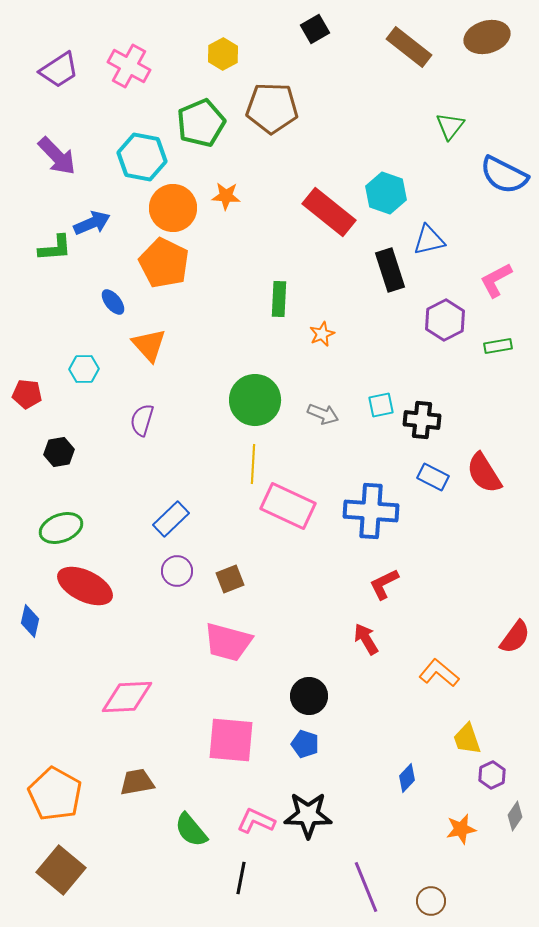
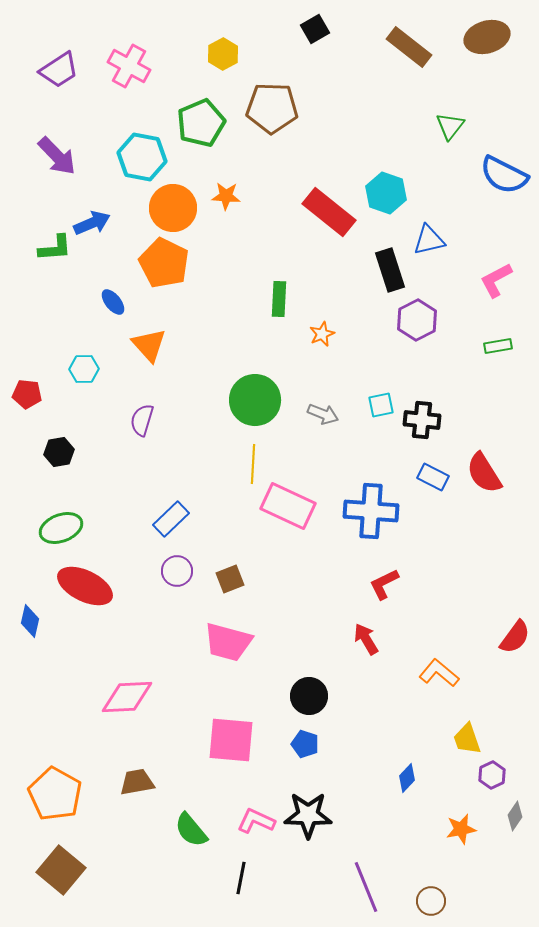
purple hexagon at (445, 320): moved 28 px left
